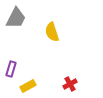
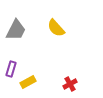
gray trapezoid: moved 12 px down
yellow semicircle: moved 4 px right, 4 px up; rotated 24 degrees counterclockwise
yellow rectangle: moved 4 px up
